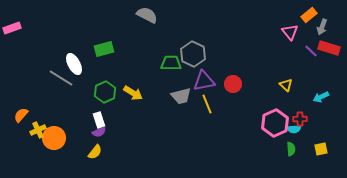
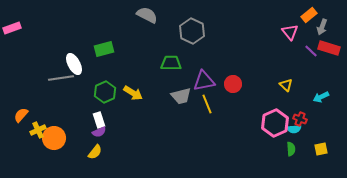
gray hexagon: moved 1 px left, 23 px up
gray line: rotated 40 degrees counterclockwise
red cross: rotated 24 degrees clockwise
